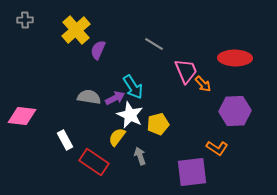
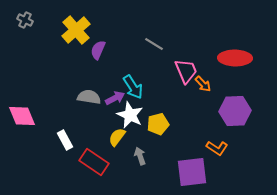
gray cross: rotated 28 degrees clockwise
pink diamond: rotated 60 degrees clockwise
